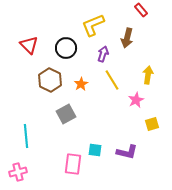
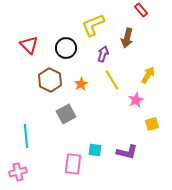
yellow arrow: rotated 24 degrees clockwise
